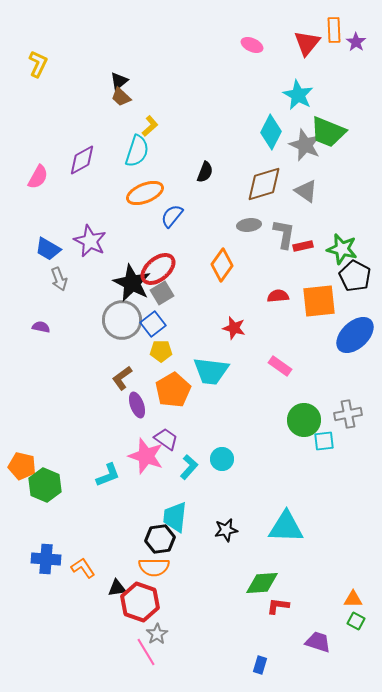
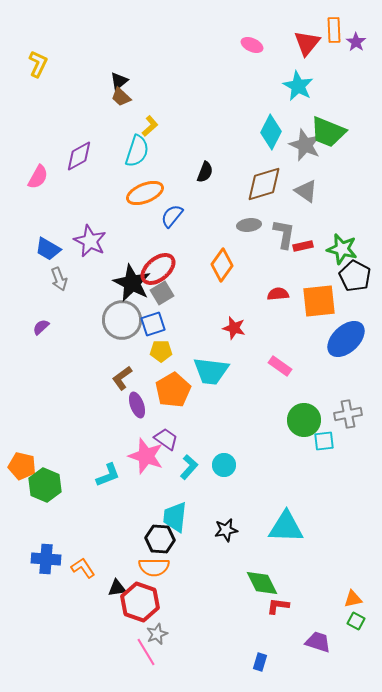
cyan star at (298, 95): moved 9 px up
purple diamond at (82, 160): moved 3 px left, 4 px up
red semicircle at (278, 296): moved 2 px up
blue square at (153, 324): rotated 20 degrees clockwise
purple semicircle at (41, 327): rotated 54 degrees counterclockwise
blue ellipse at (355, 335): moved 9 px left, 4 px down
cyan circle at (222, 459): moved 2 px right, 6 px down
black hexagon at (160, 539): rotated 12 degrees clockwise
green diamond at (262, 583): rotated 68 degrees clockwise
orange triangle at (353, 599): rotated 12 degrees counterclockwise
gray star at (157, 634): rotated 10 degrees clockwise
blue rectangle at (260, 665): moved 3 px up
